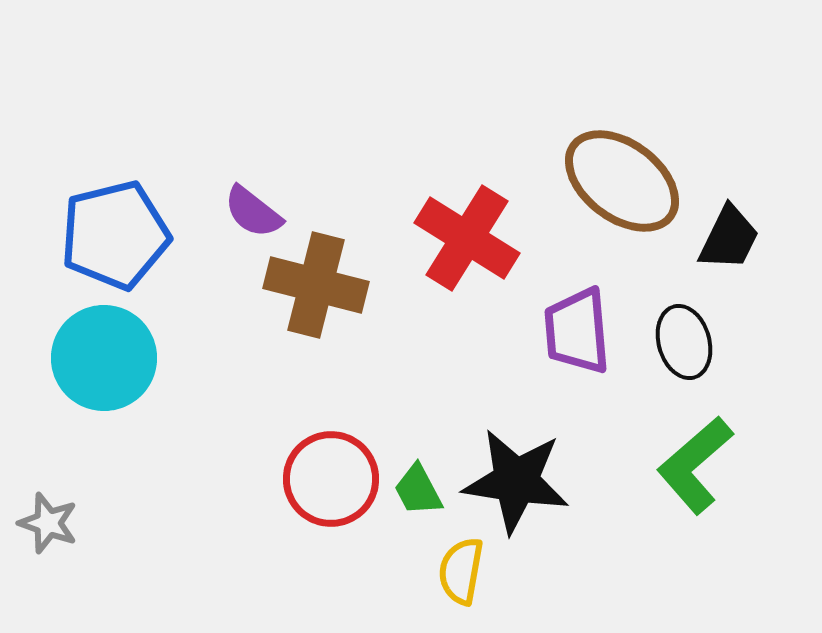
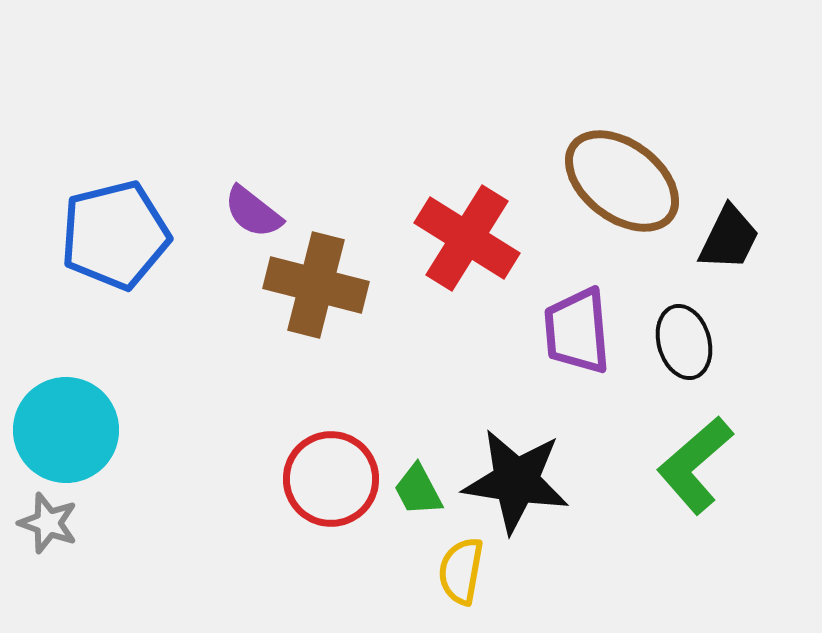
cyan circle: moved 38 px left, 72 px down
